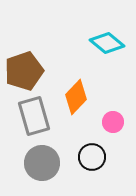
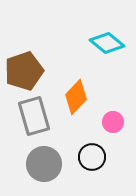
gray circle: moved 2 px right, 1 px down
